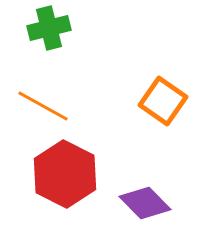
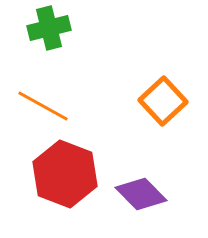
orange square: rotated 12 degrees clockwise
red hexagon: rotated 6 degrees counterclockwise
purple diamond: moved 4 px left, 9 px up
